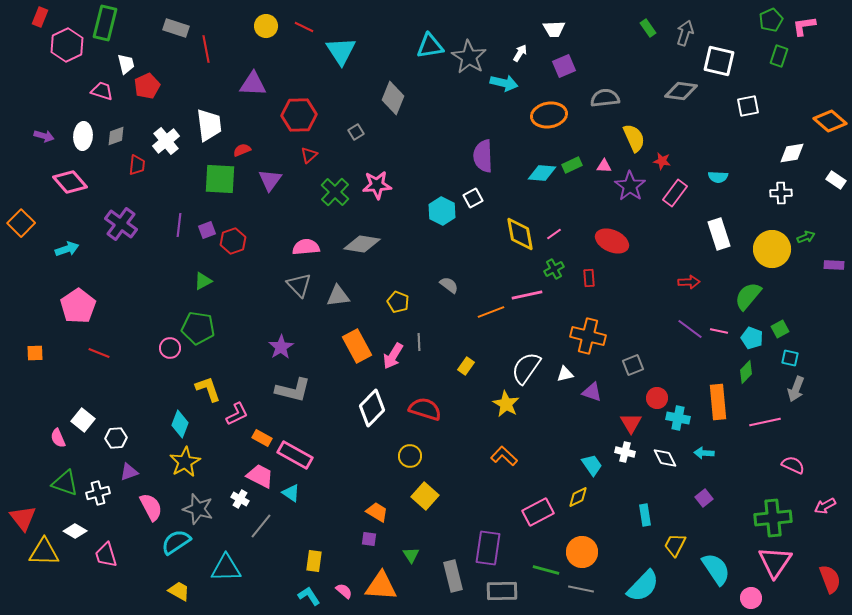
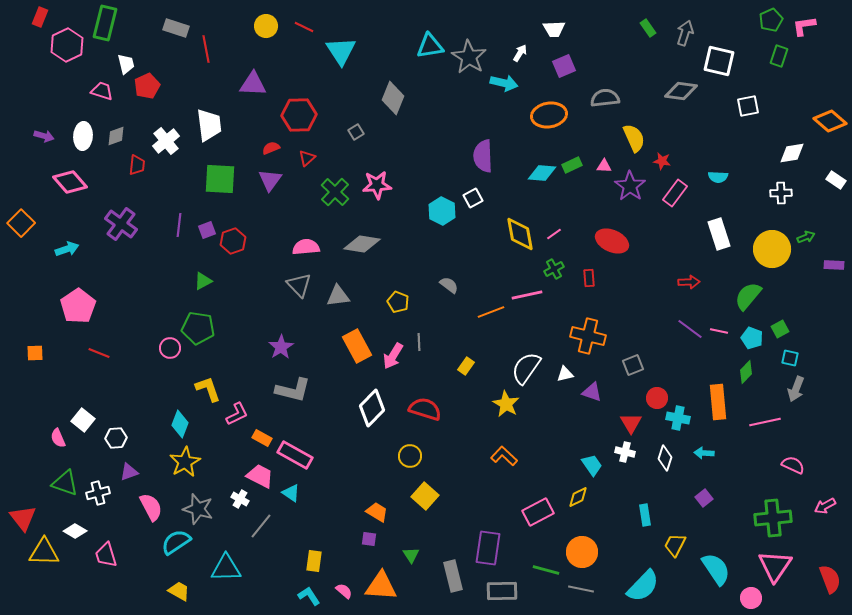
red semicircle at (242, 150): moved 29 px right, 2 px up
red triangle at (309, 155): moved 2 px left, 3 px down
white diamond at (665, 458): rotated 45 degrees clockwise
pink triangle at (775, 562): moved 4 px down
